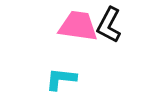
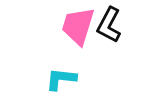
pink trapezoid: rotated 81 degrees counterclockwise
